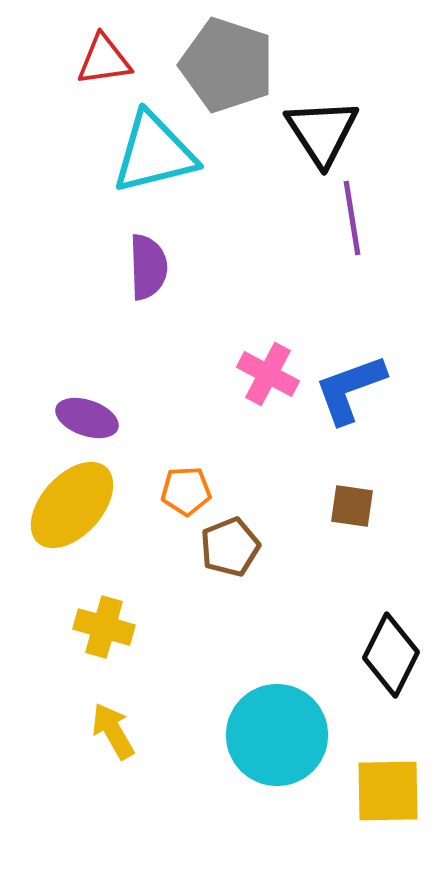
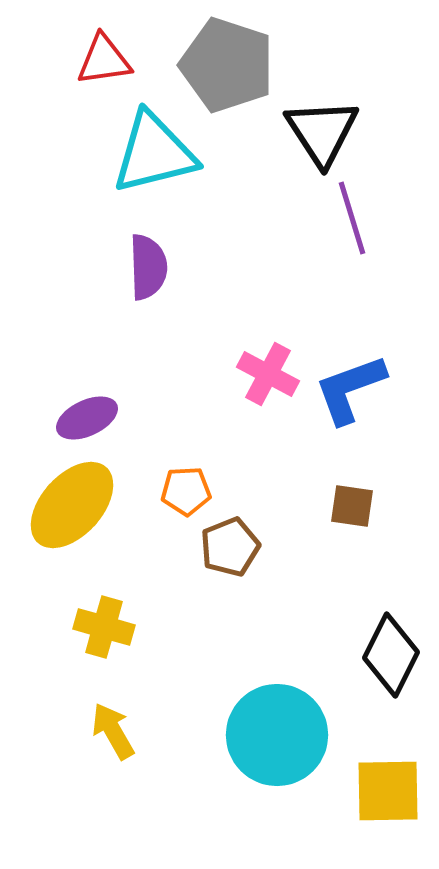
purple line: rotated 8 degrees counterclockwise
purple ellipse: rotated 44 degrees counterclockwise
